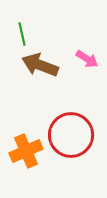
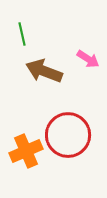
pink arrow: moved 1 px right
brown arrow: moved 4 px right, 6 px down
red circle: moved 3 px left
